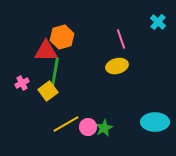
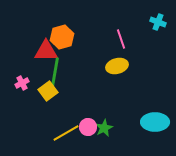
cyan cross: rotated 21 degrees counterclockwise
yellow line: moved 9 px down
